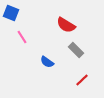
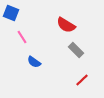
blue semicircle: moved 13 px left
